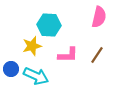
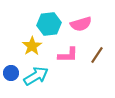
pink semicircle: moved 18 px left, 7 px down; rotated 60 degrees clockwise
cyan hexagon: moved 1 px up; rotated 10 degrees counterclockwise
yellow star: rotated 18 degrees counterclockwise
blue circle: moved 4 px down
cyan arrow: rotated 55 degrees counterclockwise
